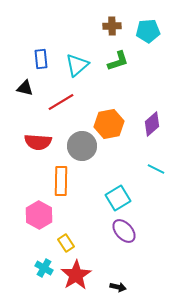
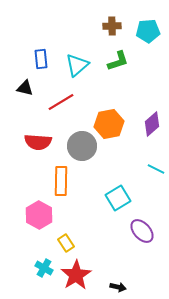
purple ellipse: moved 18 px right
